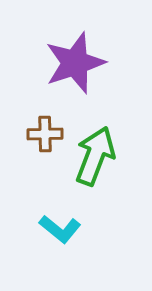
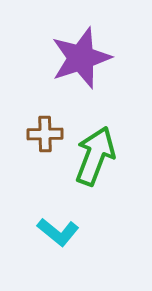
purple star: moved 6 px right, 5 px up
cyan L-shape: moved 2 px left, 3 px down
